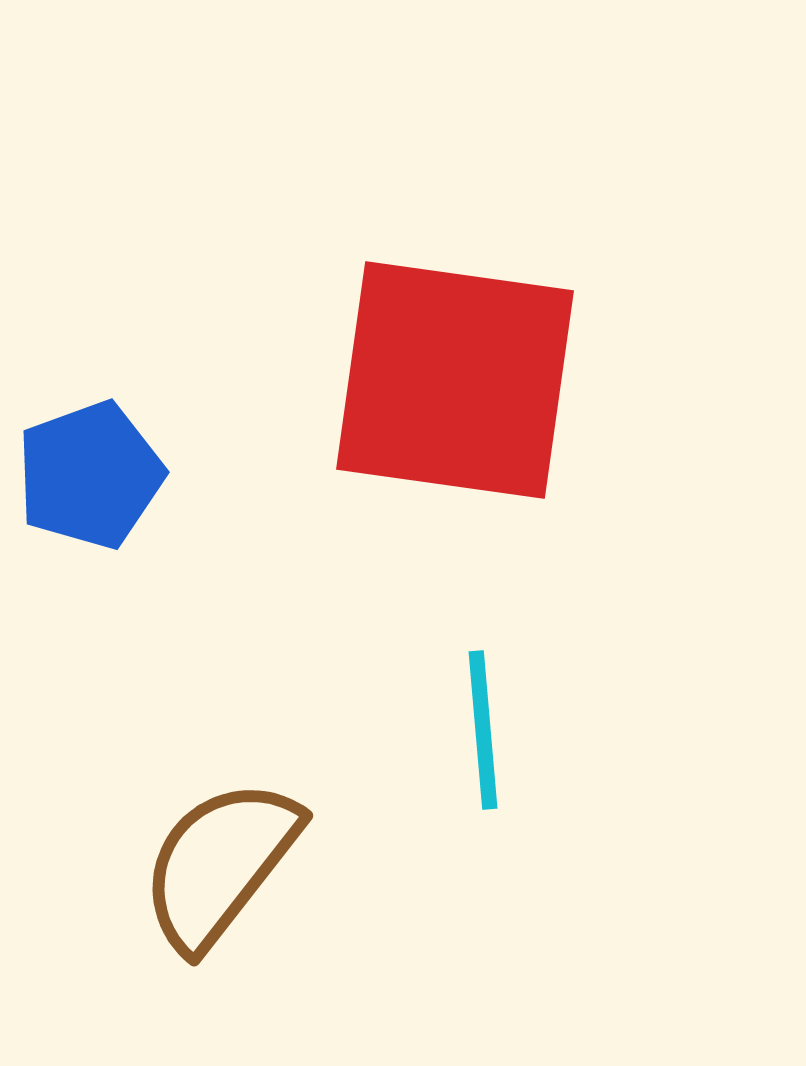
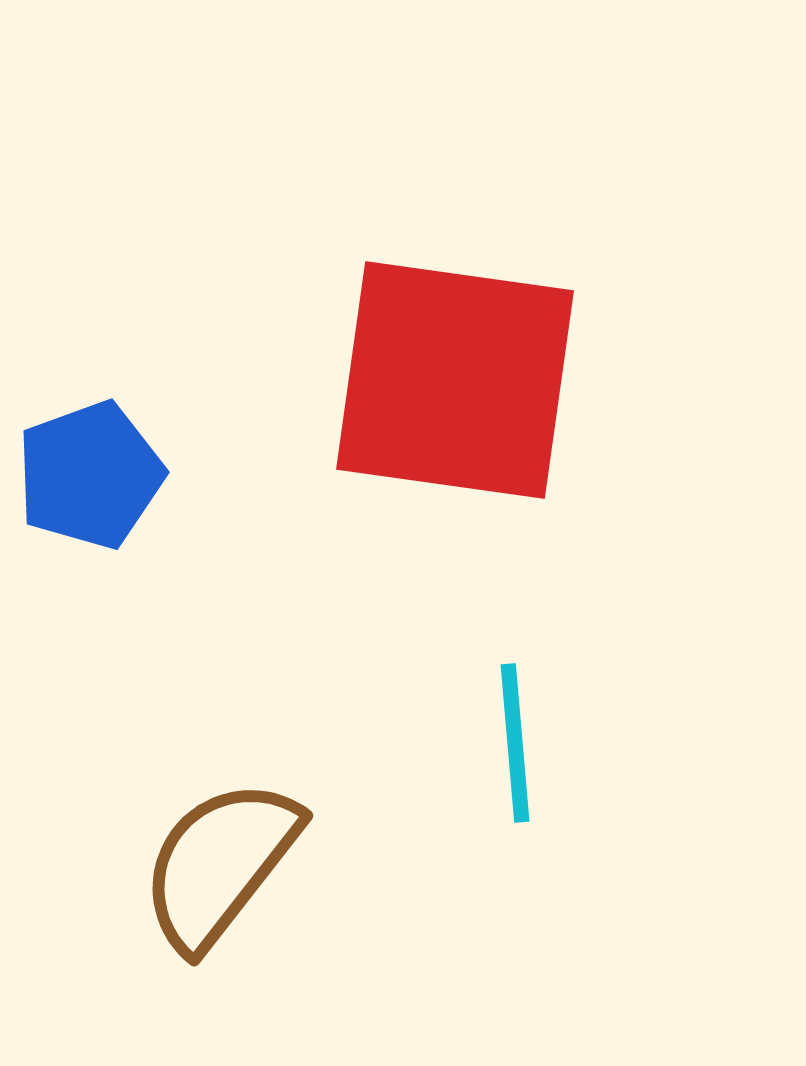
cyan line: moved 32 px right, 13 px down
